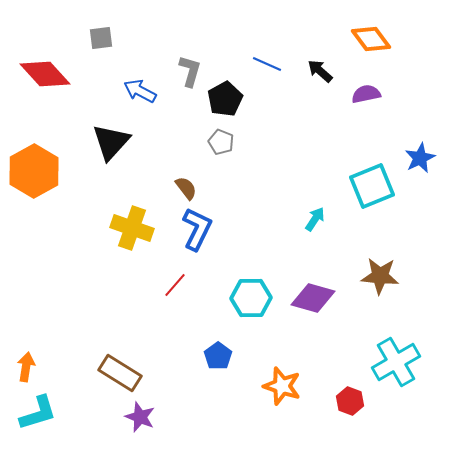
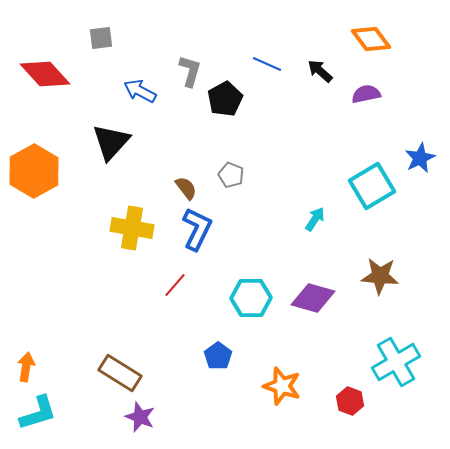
gray pentagon: moved 10 px right, 33 px down
cyan square: rotated 9 degrees counterclockwise
yellow cross: rotated 9 degrees counterclockwise
